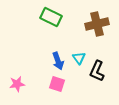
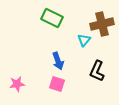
green rectangle: moved 1 px right, 1 px down
brown cross: moved 5 px right
cyan triangle: moved 5 px right, 18 px up; rotated 16 degrees clockwise
